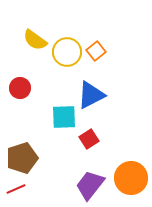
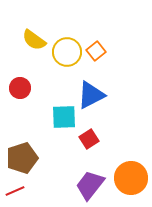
yellow semicircle: moved 1 px left
red line: moved 1 px left, 2 px down
